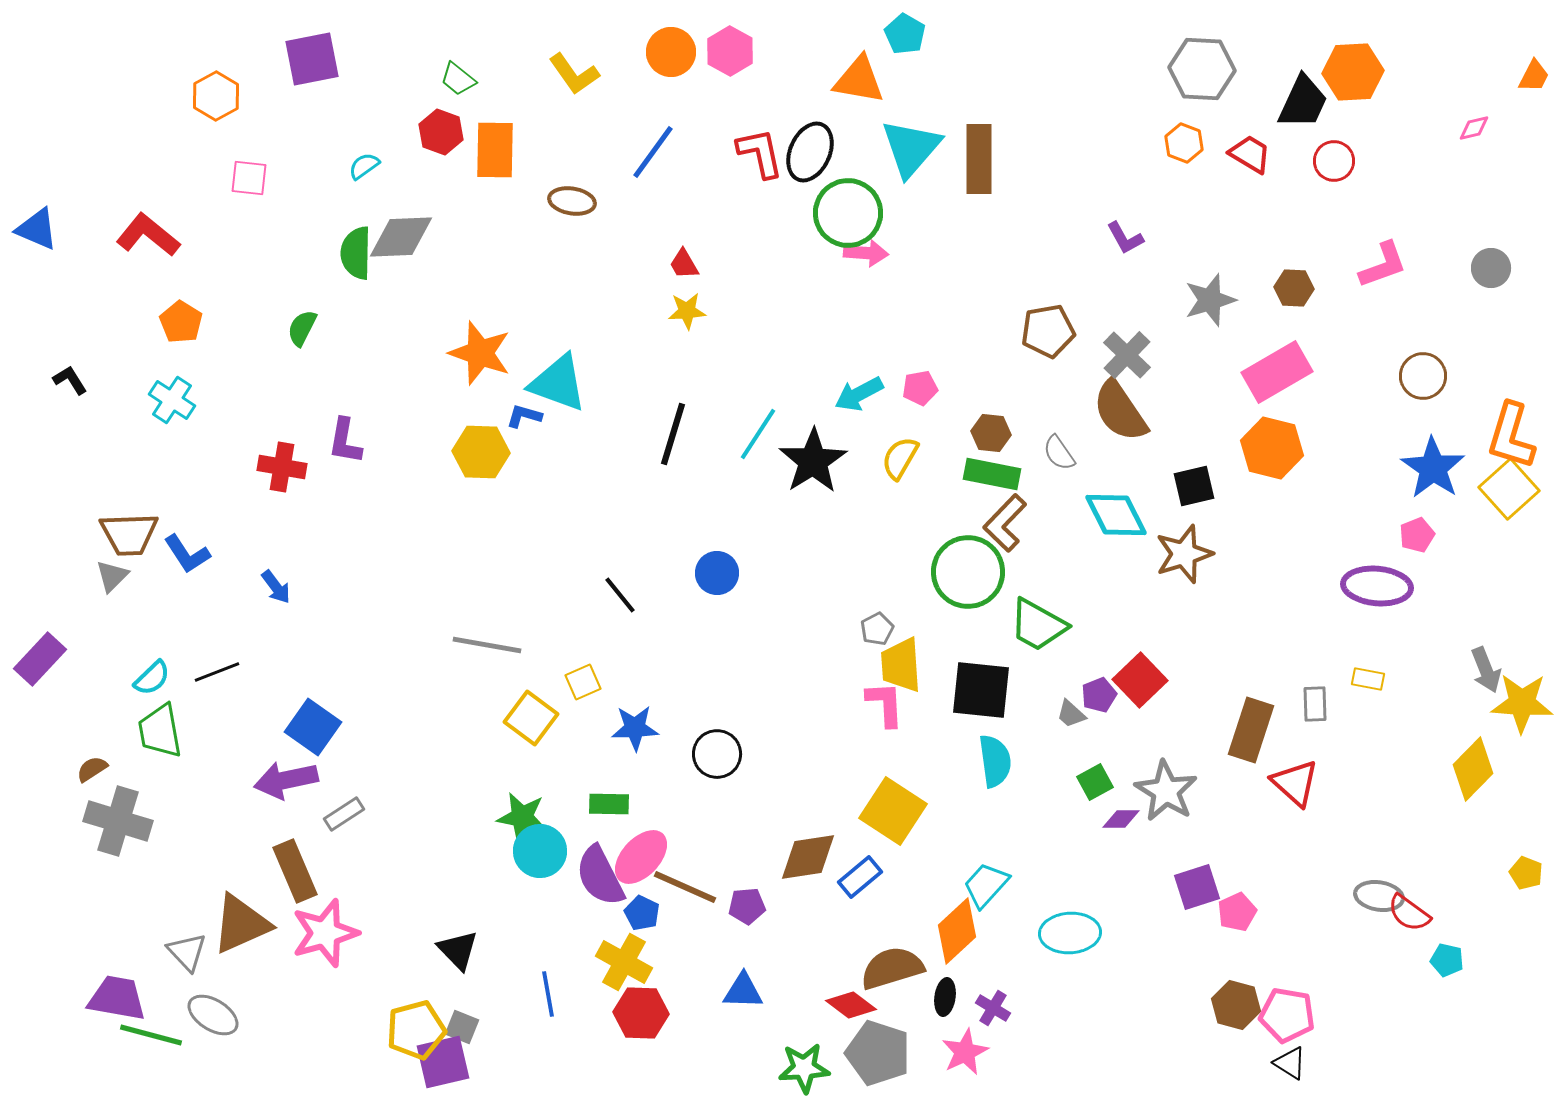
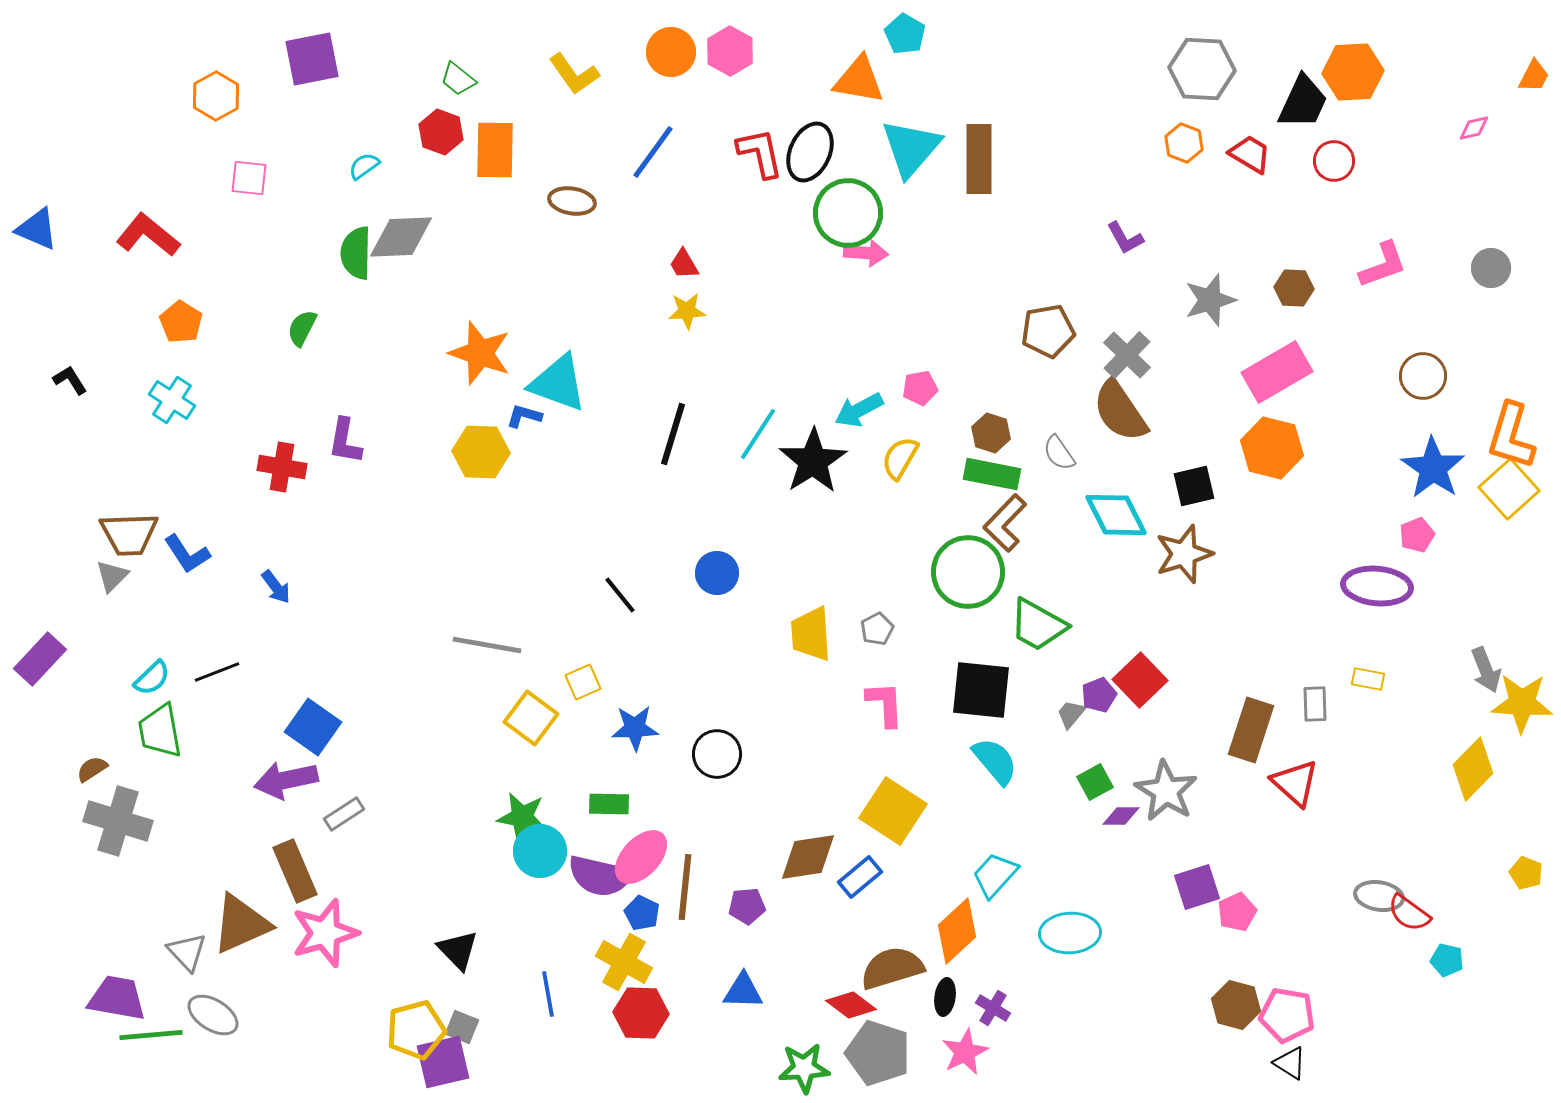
cyan arrow at (859, 394): moved 16 px down
brown hexagon at (991, 433): rotated 12 degrees clockwise
yellow trapezoid at (901, 665): moved 90 px left, 31 px up
gray trapezoid at (1071, 714): rotated 88 degrees clockwise
cyan semicircle at (995, 761): rotated 32 degrees counterclockwise
purple diamond at (1121, 819): moved 3 px up
purple semicircle at (600, 876): rotated 50 degrees counterclockwise
cyan trapezoid at (986, 885): moved 9 px right, 10 px up
brown line at (685, 887): rotated 72 degrees clockwise
green line at (151, 1035): rotated 20 degrees counterclockwise
